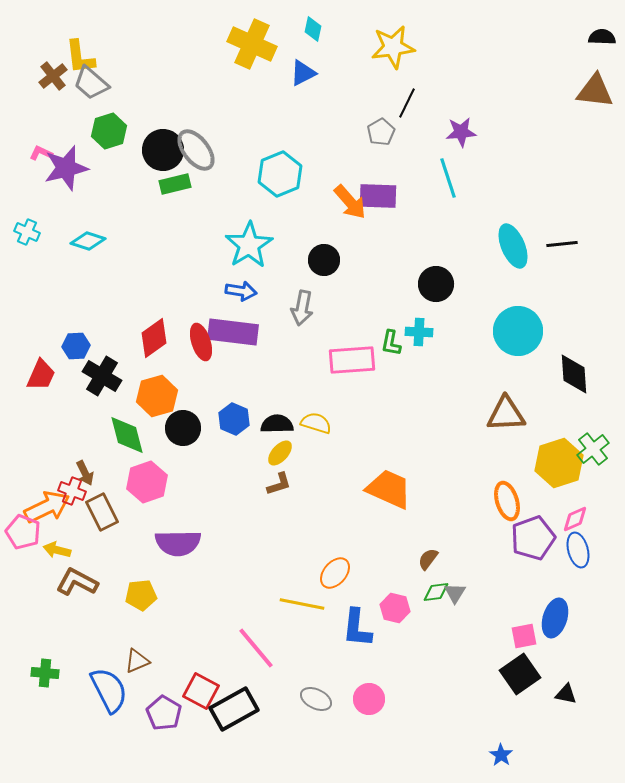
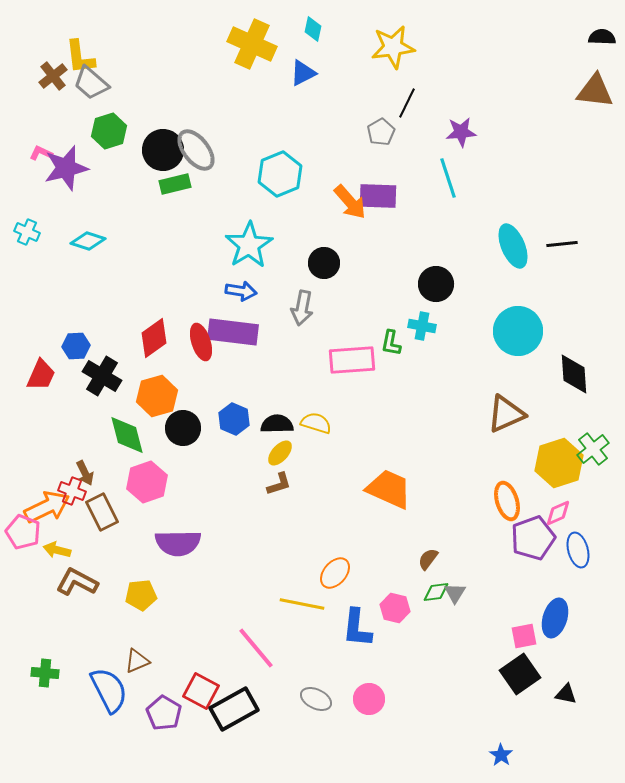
black circle at (324, 260): moved 3 px down
cyan cross at (419, 332): moved 3 px right, 6 px up; rotated 8 degrees clockwise
brown triangle at (506, 414): rotated 21 degrees counterclockwise
pink diamond at (575, 519): moved 17 px left, 6 px up
